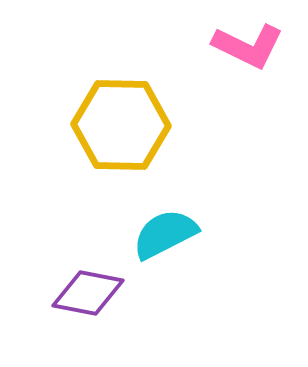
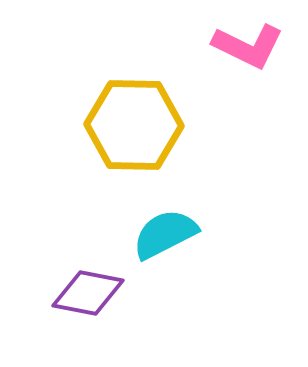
yellow hexagon: moved 13 px right
